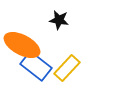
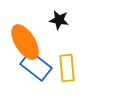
orange ellipse: moved 3 px right, 3 px up; rotated 30 degrees clockwise
yellow rectangle: rotated 48 degrees counterclockwise
